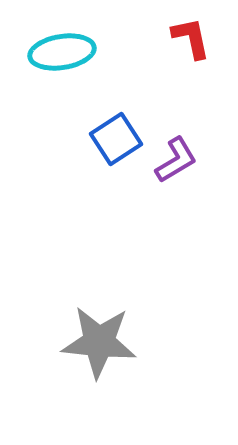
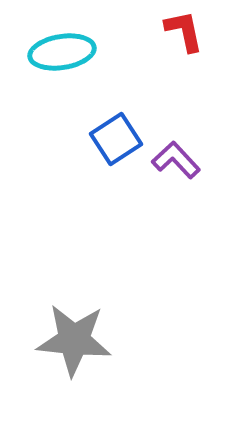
red L-shape: moved 7 px left, 7 px up
purple L-shape: rotated 102 degrees counterclockwise
gray star: moved 25 px left, 2 px up
